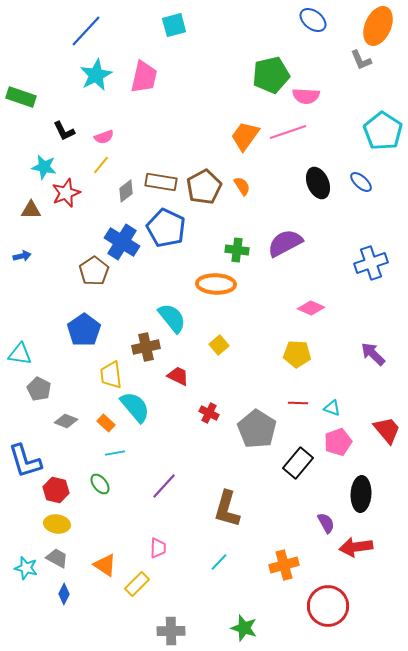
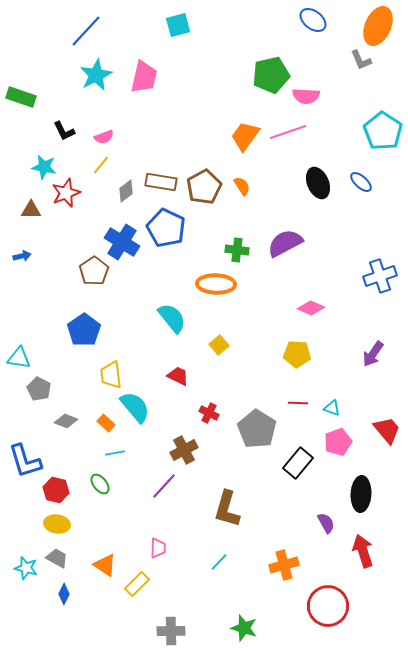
cyan square at (174, 25): moved 4 px right
blue cross at (371, 263): moved 9 px right, 13 px down
brown cross at (146, 347): moved 38 px right, 103 px down; rotated 16 degrees counterclockwise
cyan triangle at (20, 354): moved 1 px left, 4 px down
purple arrow at (373, 354): rotated 100 degrees counterclockwise
red arrow at (356, 547): moved 7 px right, 4 px down; rotated 80 degrees clockwise
